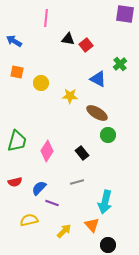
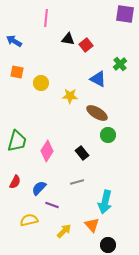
red semicircle: rotated 48 degrees counterclockwise
purple line: moved 2 px down
